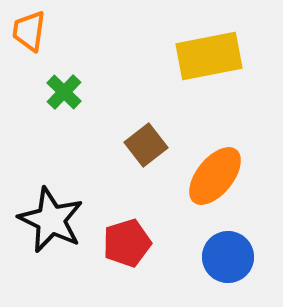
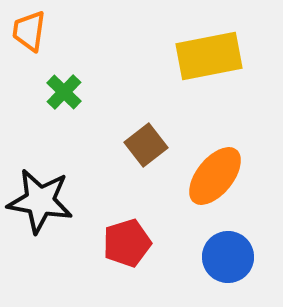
black star: moved 11 px left, 19 px up; rotated 16 degrees counterclockwise
